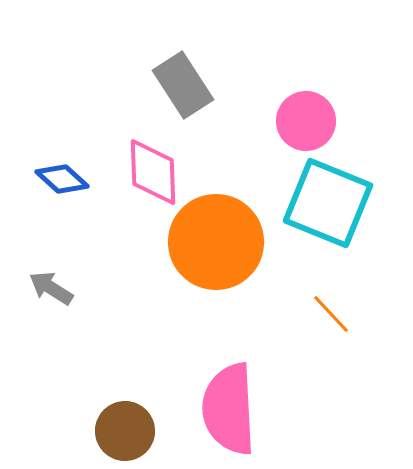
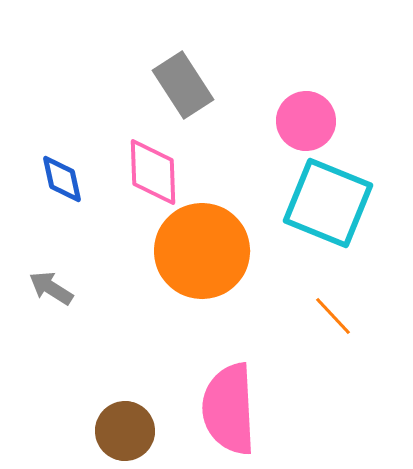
blue diamond: rotated 36 degrees clockwise
orange circle: moved 14 px left, 9 px down
orange line: moved 2 px right, 2 px down
